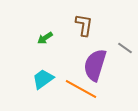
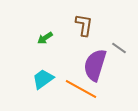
gray line: moved 6 px left
